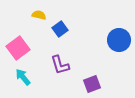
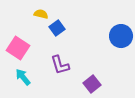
yellow semicircle: moved 2 px right, 1 px up
blue square: moved 3 px left, 1 px up
blue circle: moved 2 px right, 4 px up
pink square: rotated 20 degrees counterclockwise
purple square: rotated 18 degrees counterclockwise
